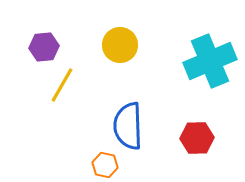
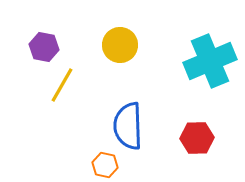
purple hexagon: rotated 16 degrees clockwise
